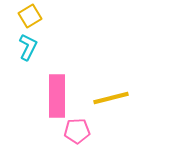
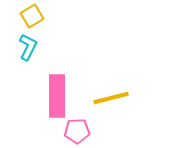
yellow square: moved 2 px right
